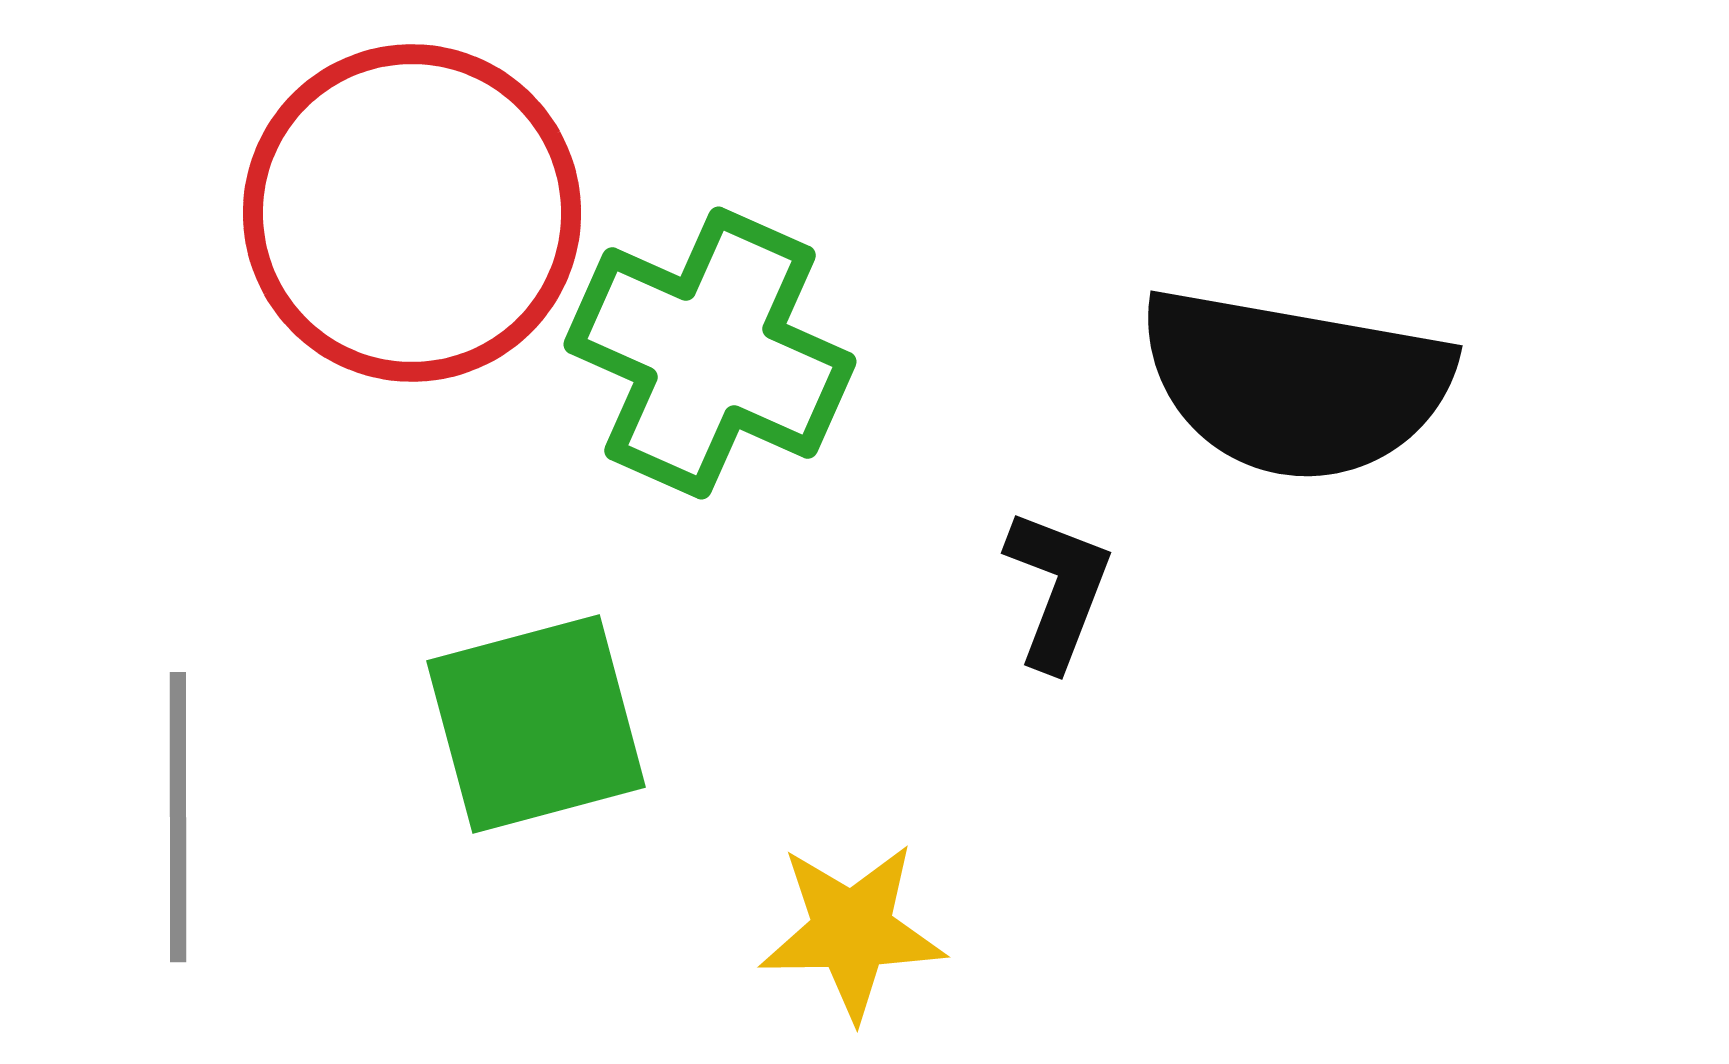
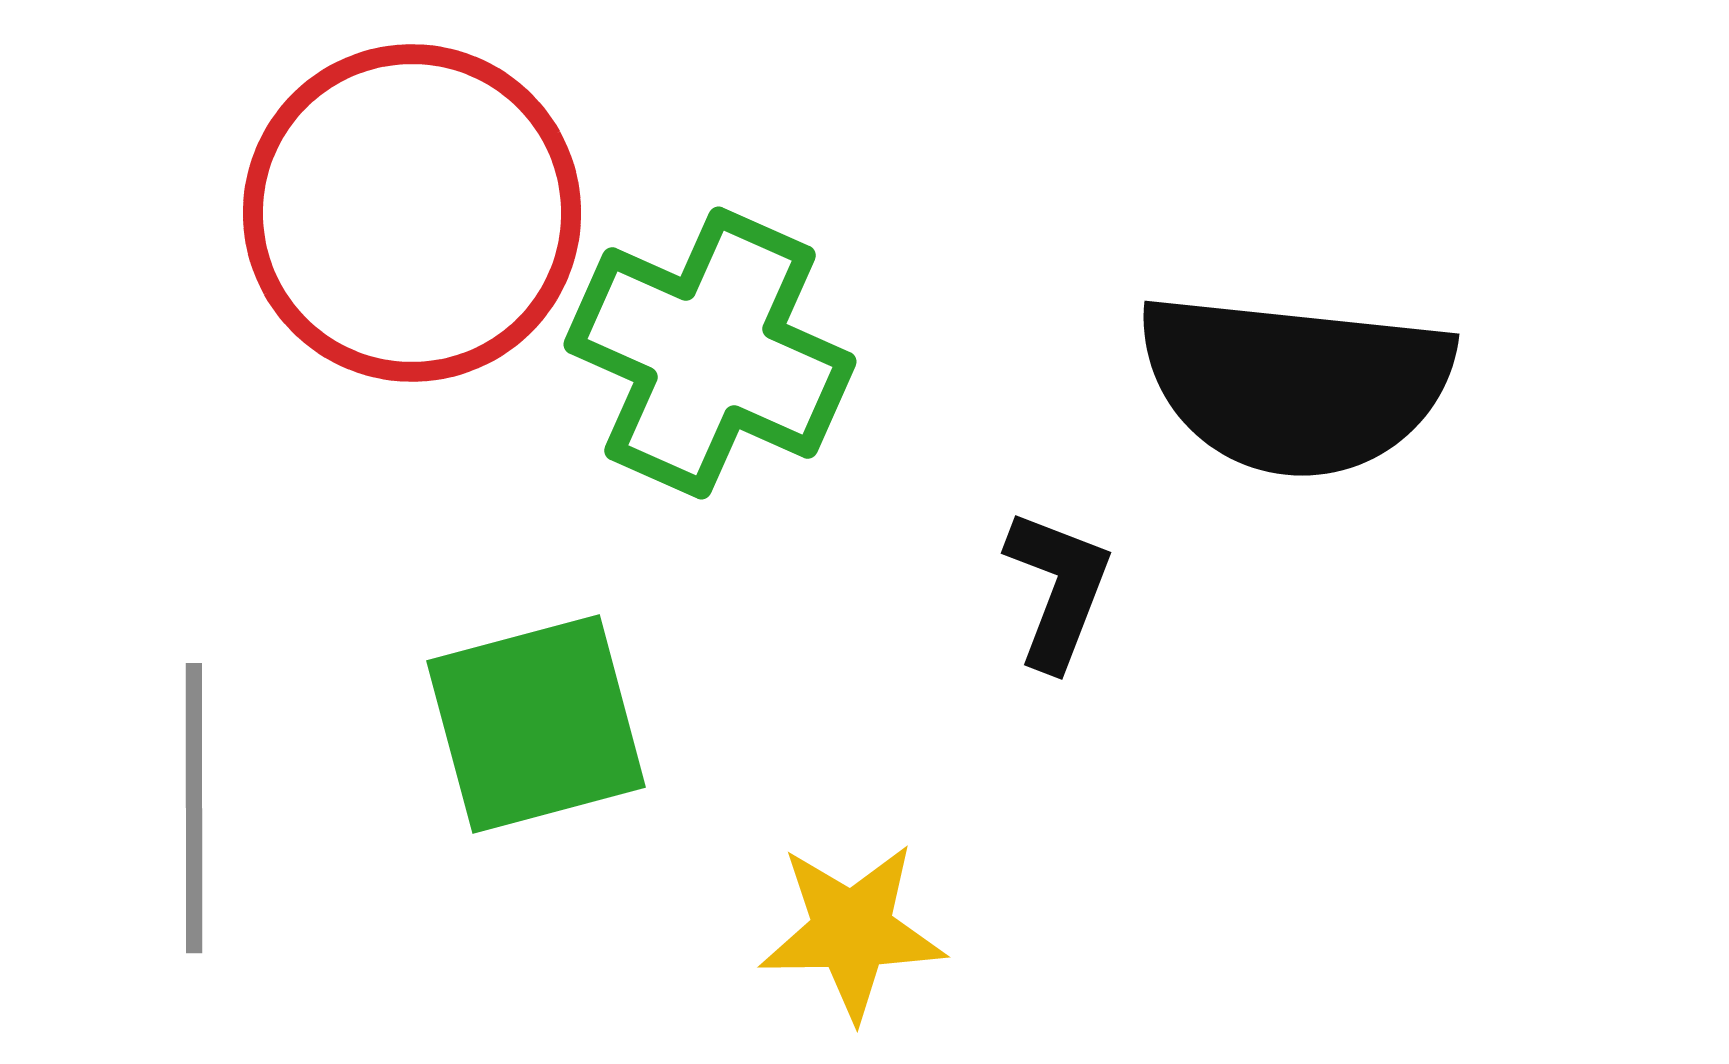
black semicircle: rotated 4 degrees counterclockwise
gray line: moved 16 px right, 9 px up
